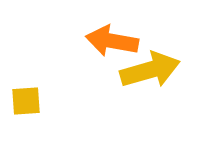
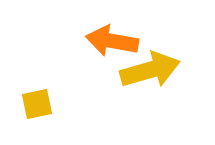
yellow square: moved 11 px right, 3 px down; rotated 8 degrees counterclockwise
